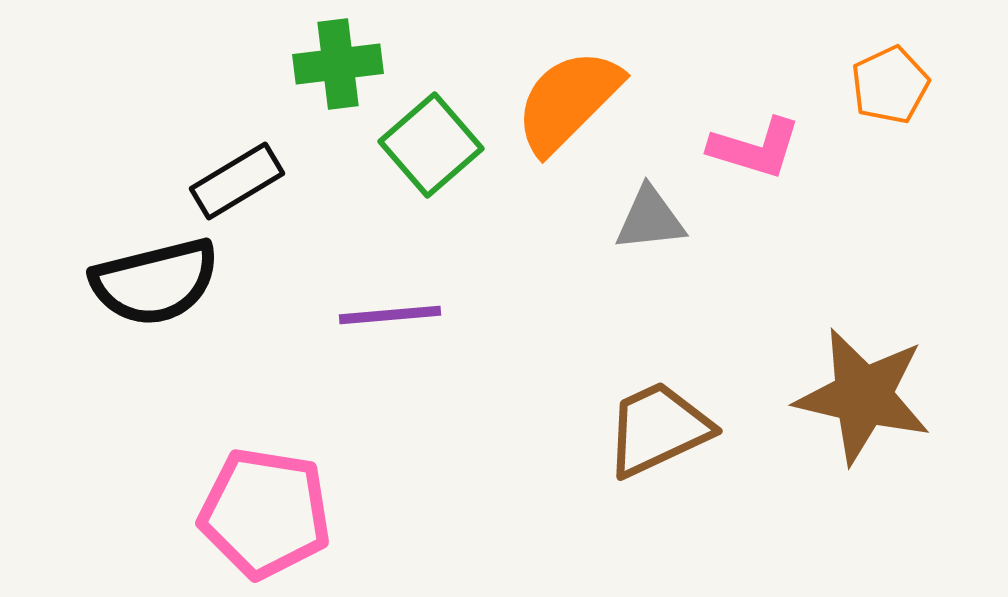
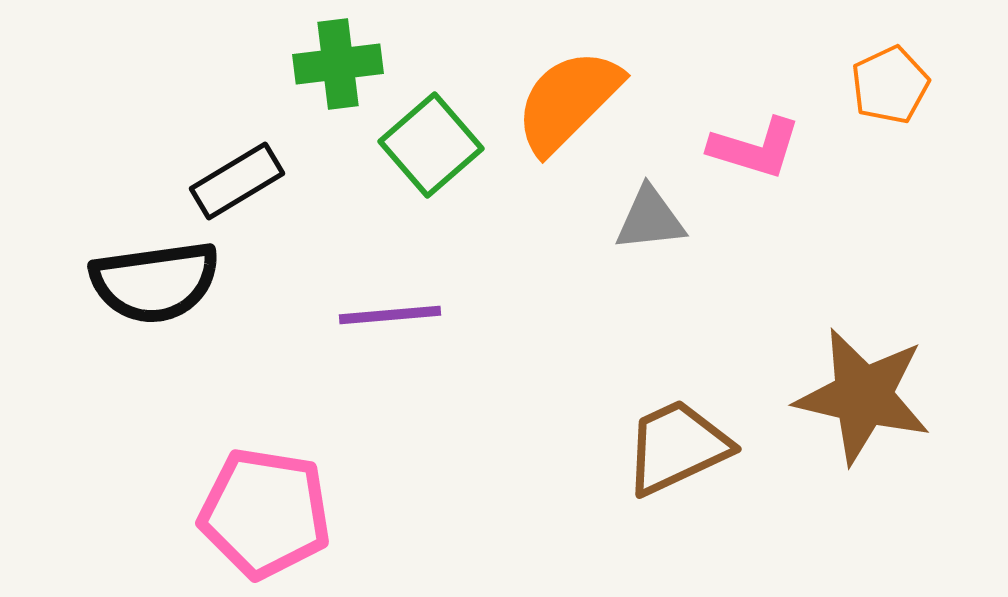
black semicircle: rotated 6 degrees clockwise
brown trapezoid: moved 19 px right, 18 px down
